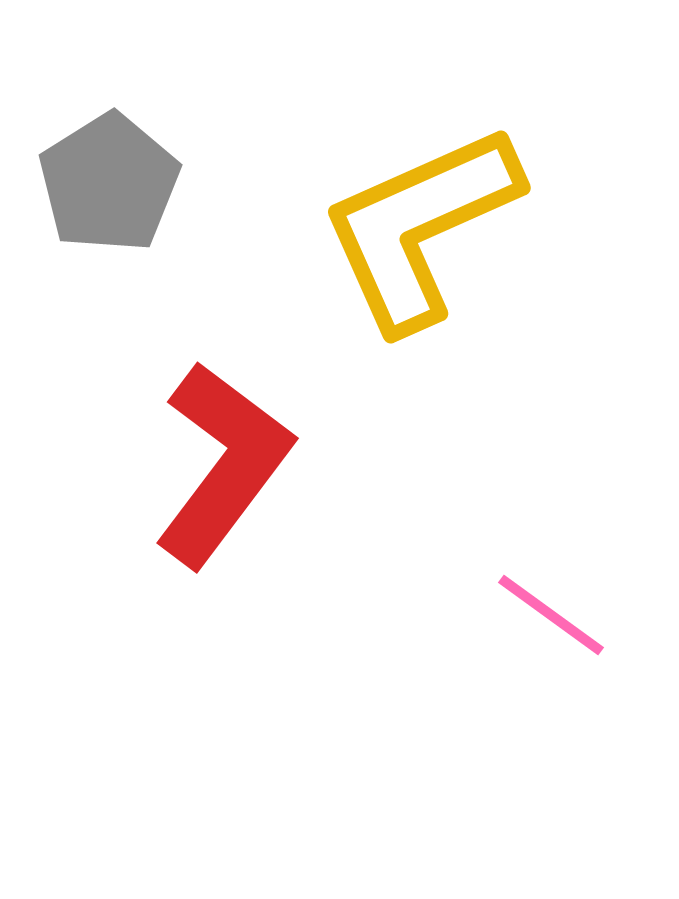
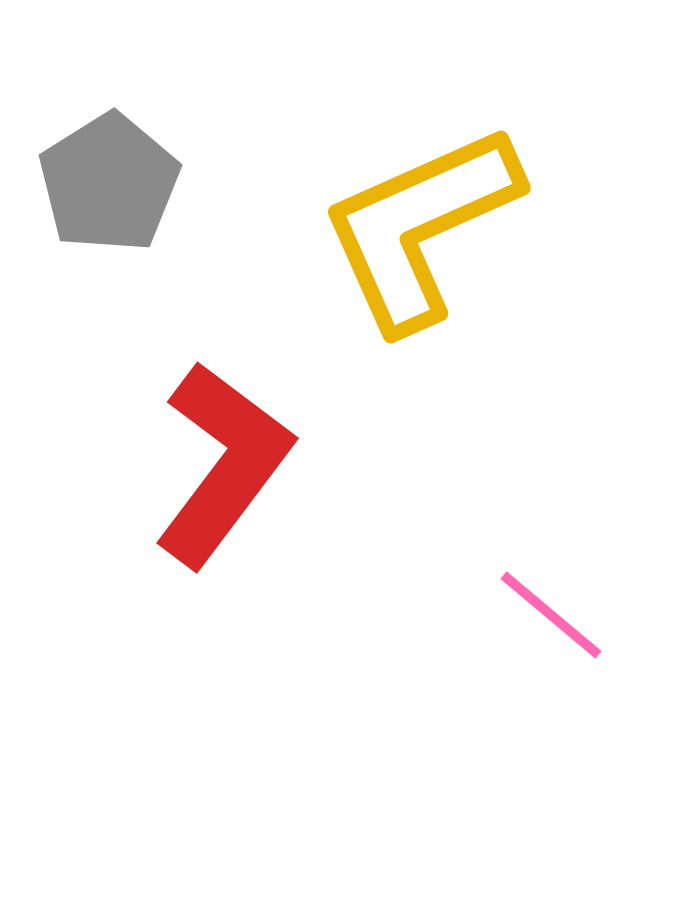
pink line: rotated 4 degrees clockwise
